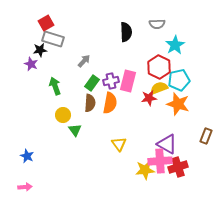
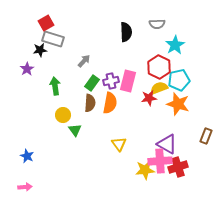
purple star: moved 4 px left, 5 px down; rotated 16 degrees clockwise
green arrow: rotated 12 degrees clockwise
